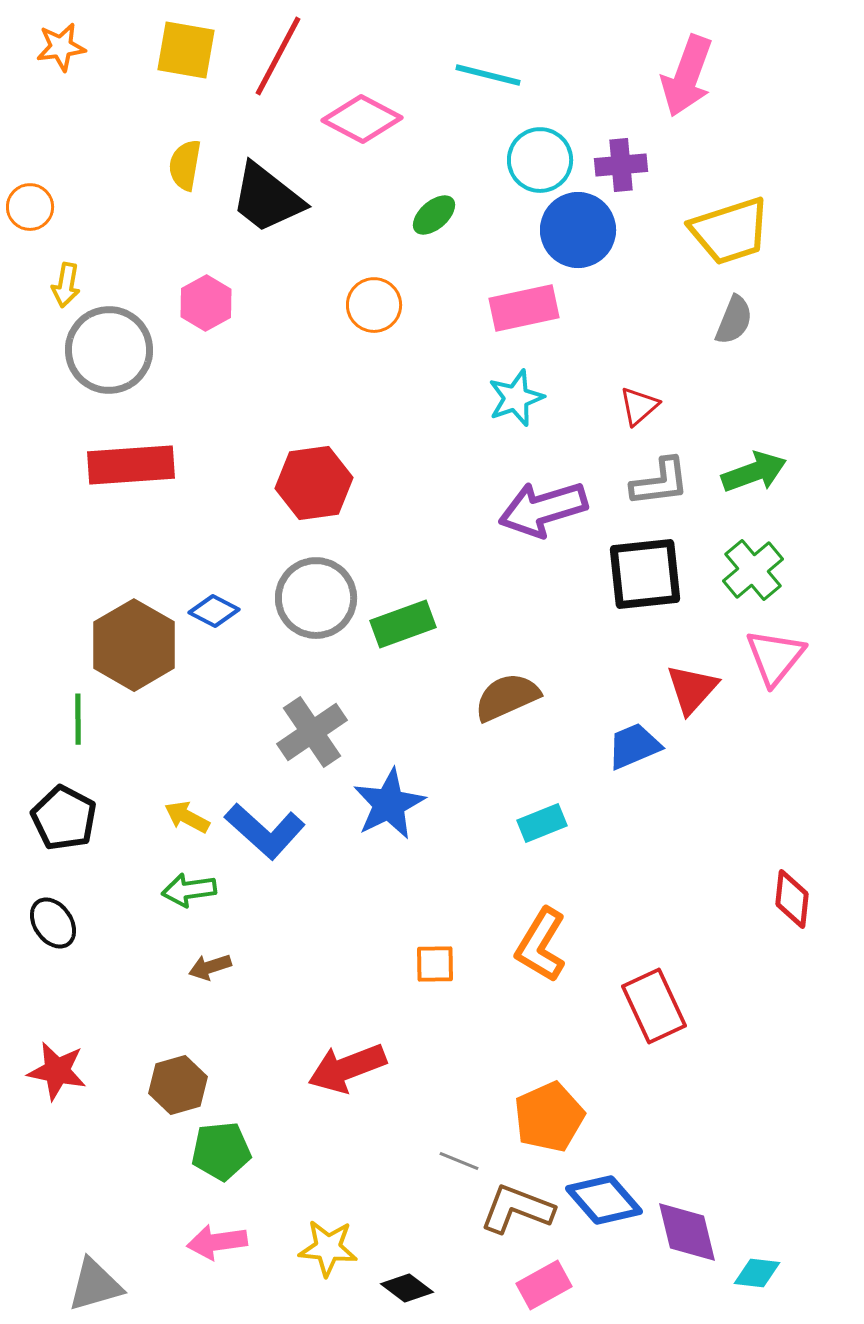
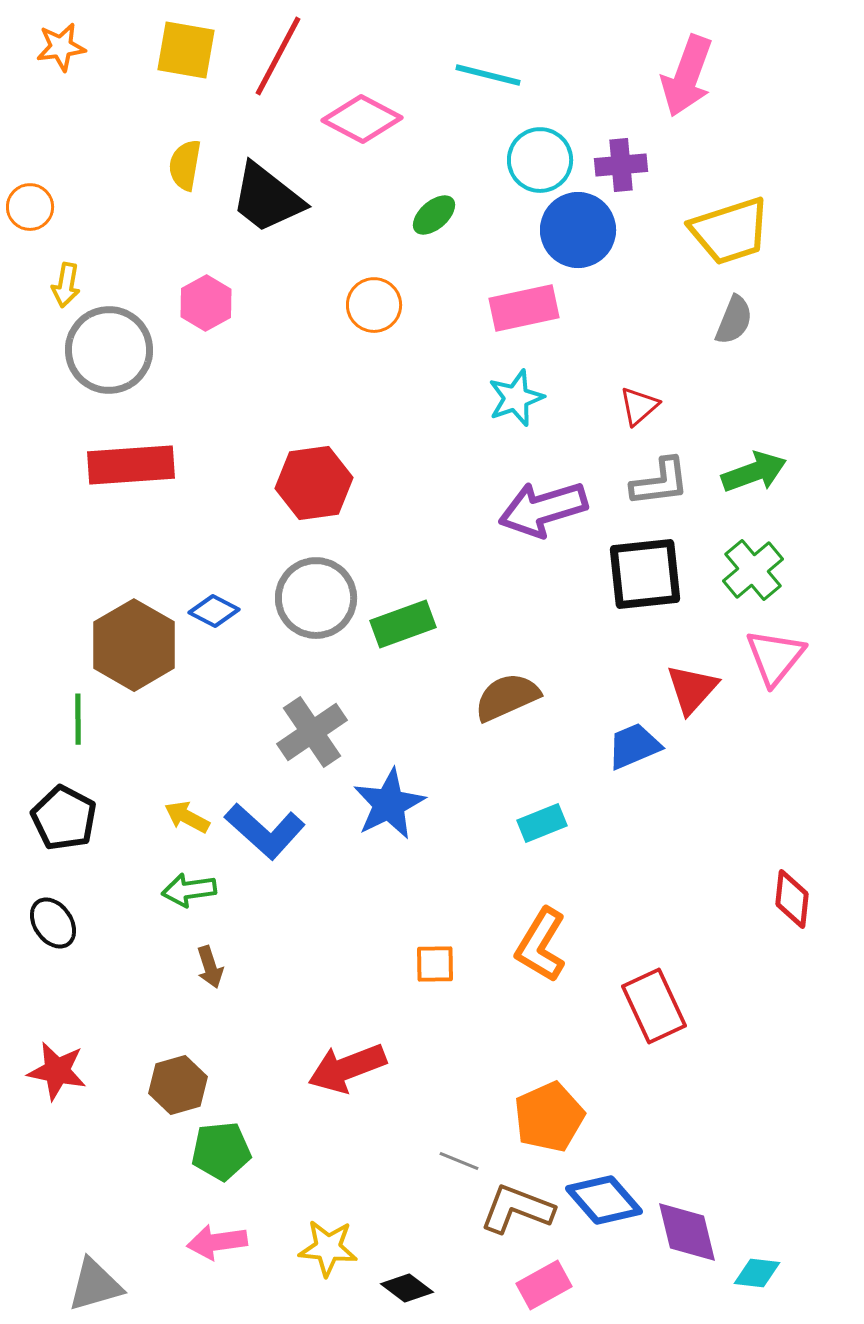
brown arrow at (210, 967): rotated 90 degrees counterclockwise
